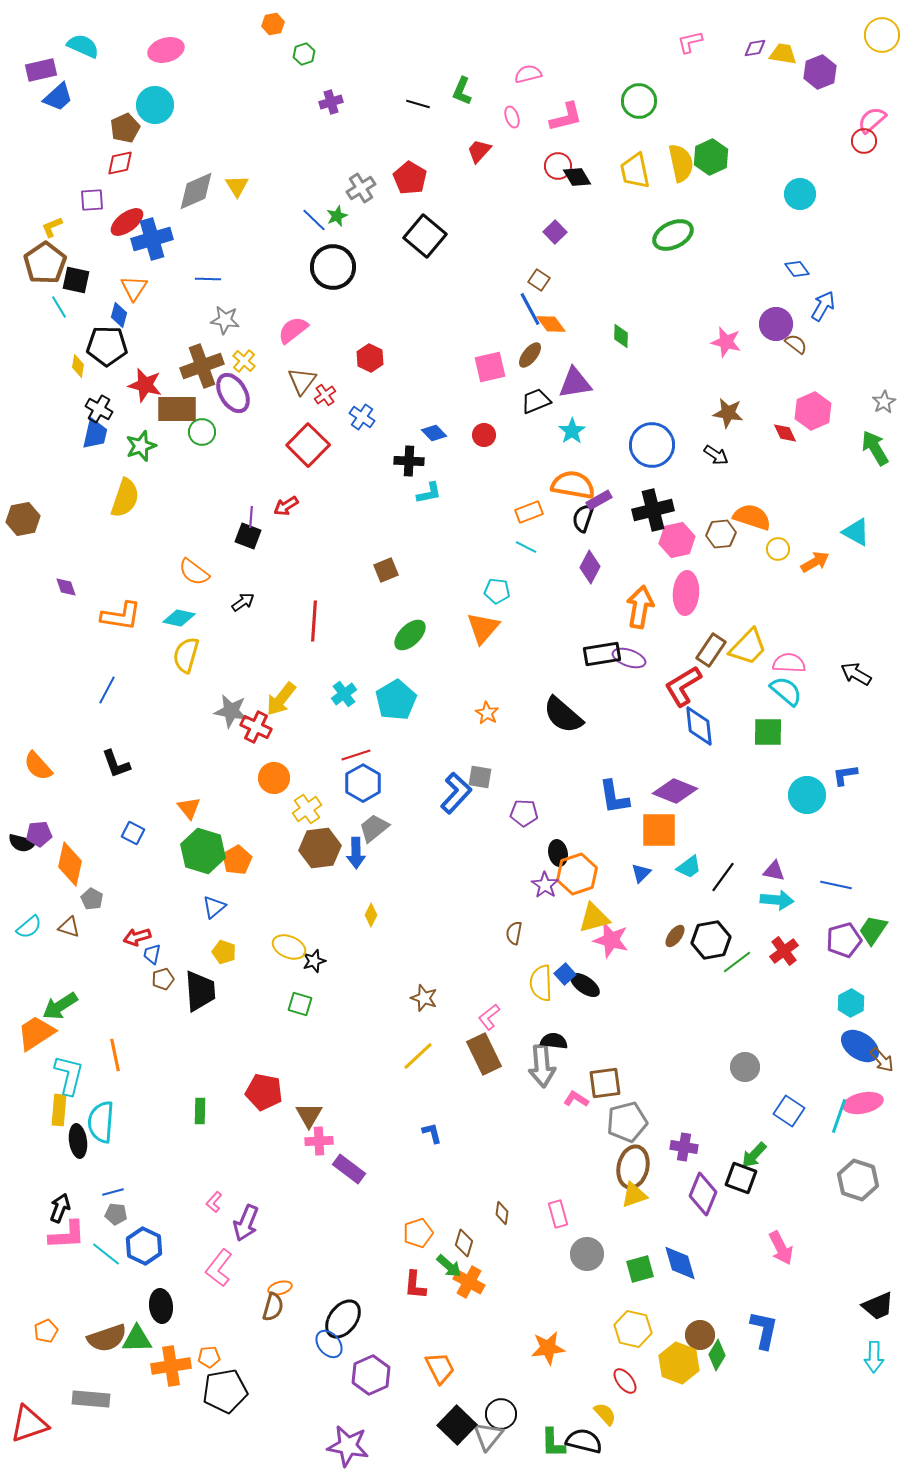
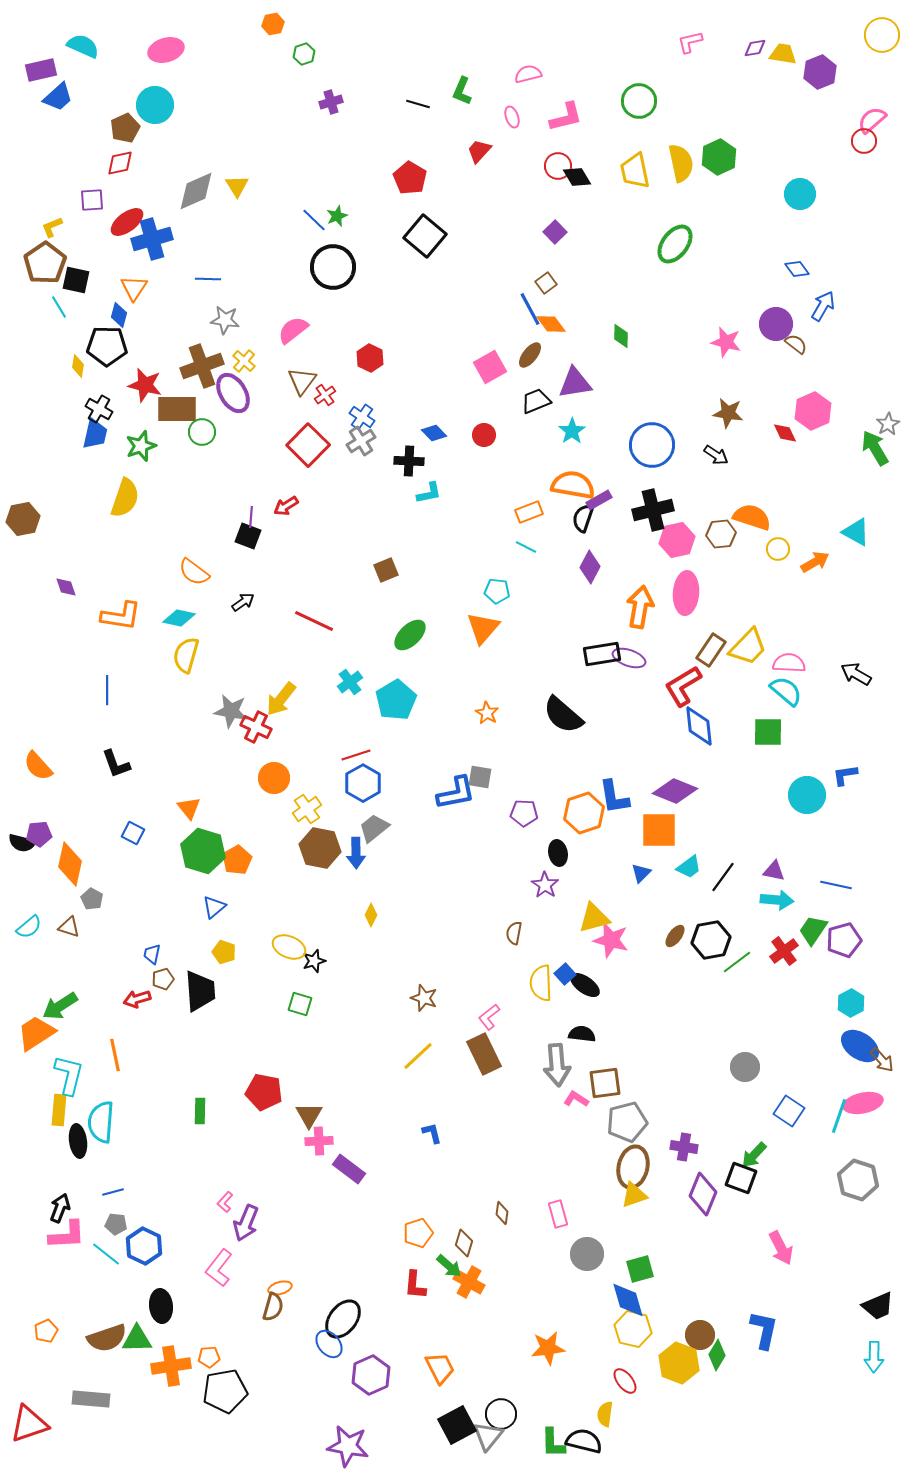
green hexagon at (711, 157): moved 8 px right
gray cross at (361, 188): moved 253 px down
green ellipse at (673, 235): moved 2 px right, 9 px down; rotated 27 degrees counterclockwise
brown square at (539, 280): moved 7 px right, 3 px down; rotated 20 degrees clockwise
pink square at (490, 367): rotated 16 degrees counterclockwise
gray star at (884, 402): moved 4 px right, 22 px down
red line at (314, 621): rotated 69 degrees counterclockwise
blue line at (107, 690): rotated 28 degrees counterclockwise
cyan cross at (344, 694): moved 6 px right, 12 px up
blue L-shape at (456, 793): rotated 36 degrees clockwise
brown hexagon at (320, 848): rotated 18 degrees clockwise
orange hexagon at (577, 874): moved 7 px right, 61 px up
green trapezoid at (873, 930): moved 60 px left
red arrow at (137, 937): moved 62 px down
black semicircle at (554, 1041): moved 28 px right, 7 px up
gray arrow at (542, 1066): moved 15 px right, 1 px up
pink L-shape at (214, 1202): moved 11 px right
gray pentagon at (116, 1214): moved 10 px down
blue diamond at (680, 1263): moved 52 px left, 37 px down
yellow semicircle at (605, 1414): rotated 130 degrees counterclockwise
black square at (457, 1425): rotated 18 degrees clockwise
